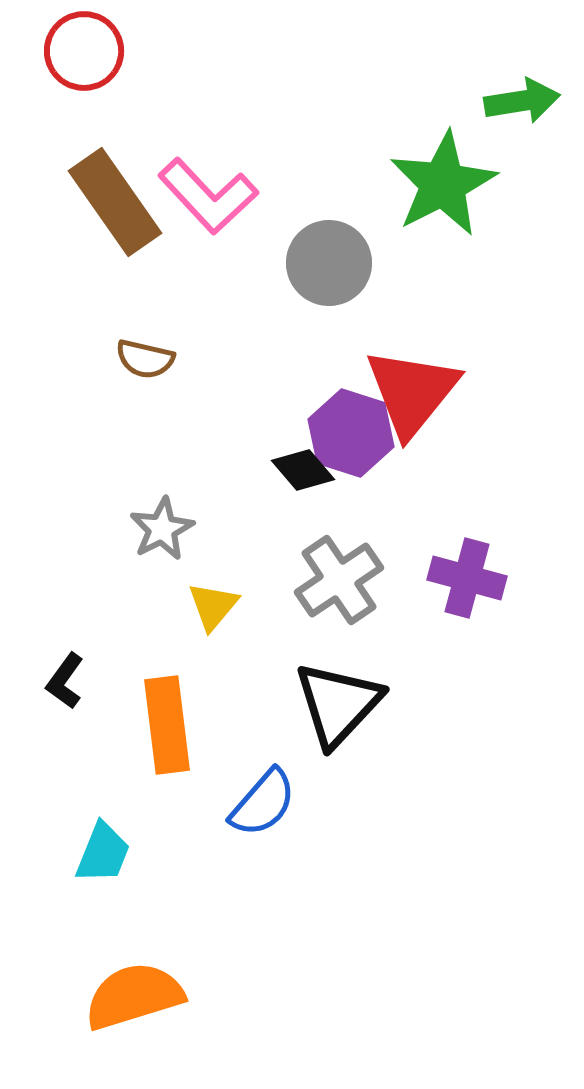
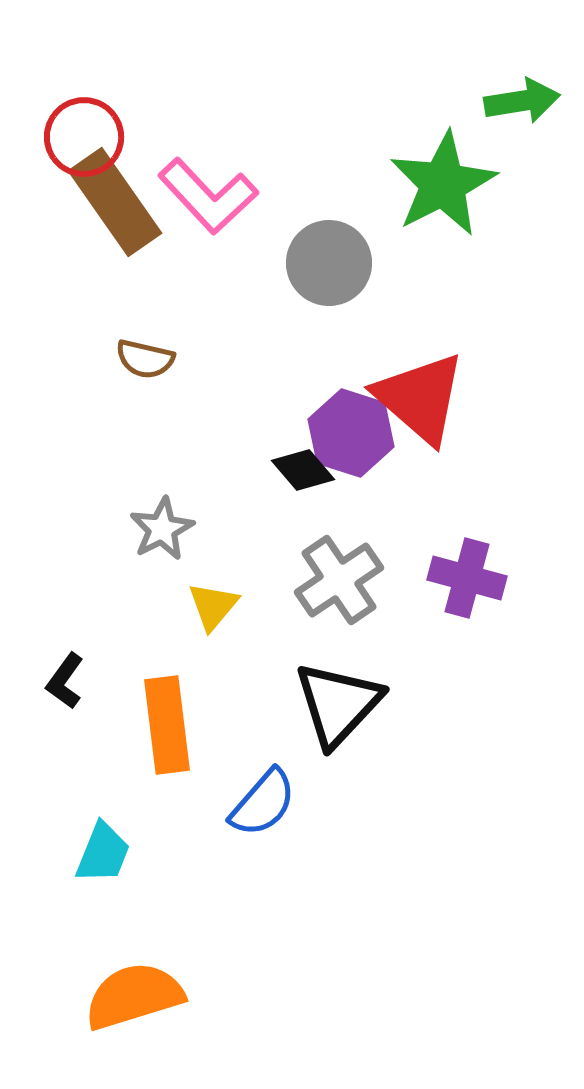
red circle: moved 86 px down
red triangle: moved 8 px right, 6 px down; rotated 28 degrees counterclockwise
